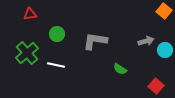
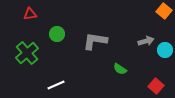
white line: moved 20 px down; rotated 36 degrees counterclockwise
